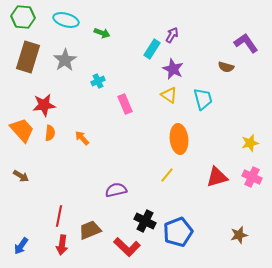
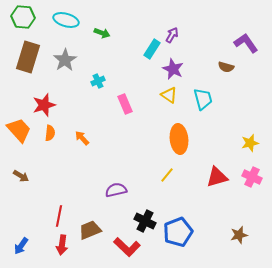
red star: rotated 10 degrees counterclockwise
orange trapezoid: moved 3 px left
